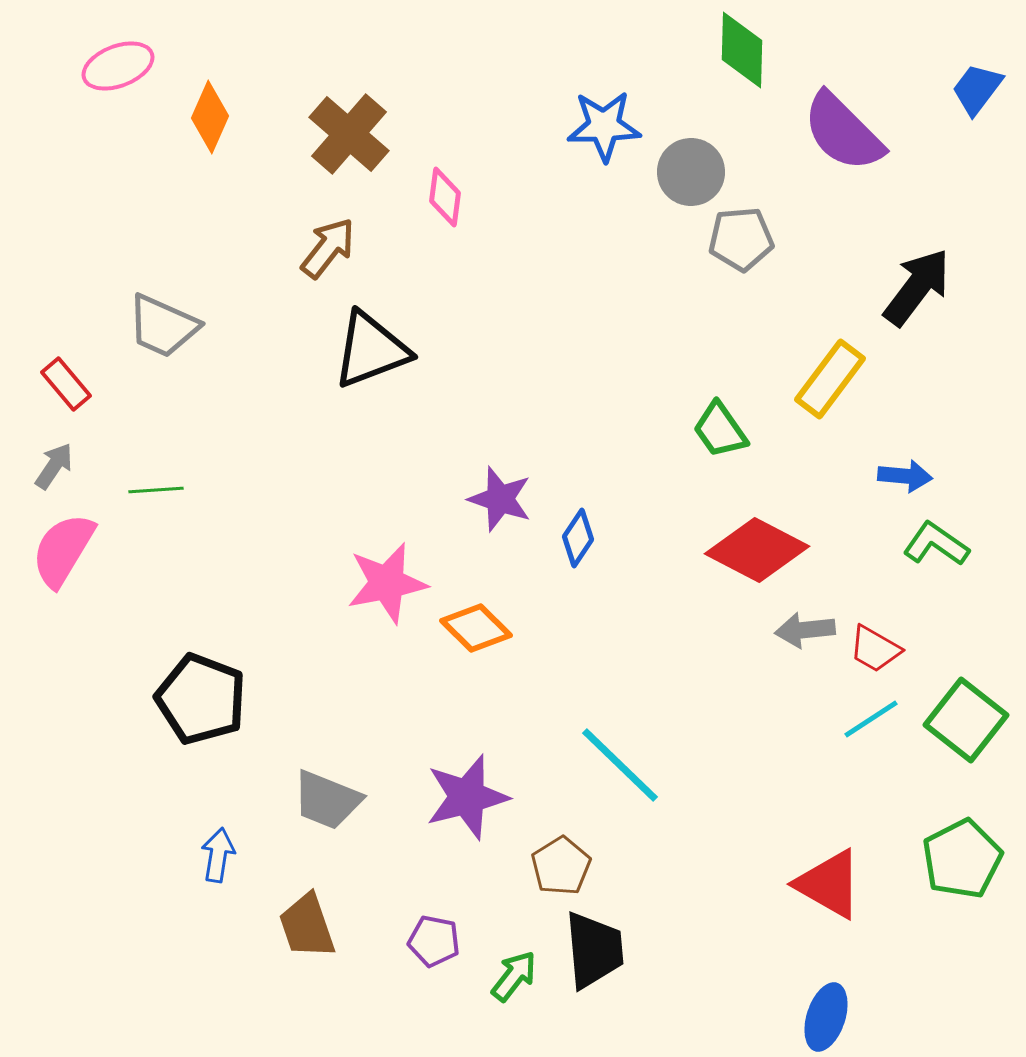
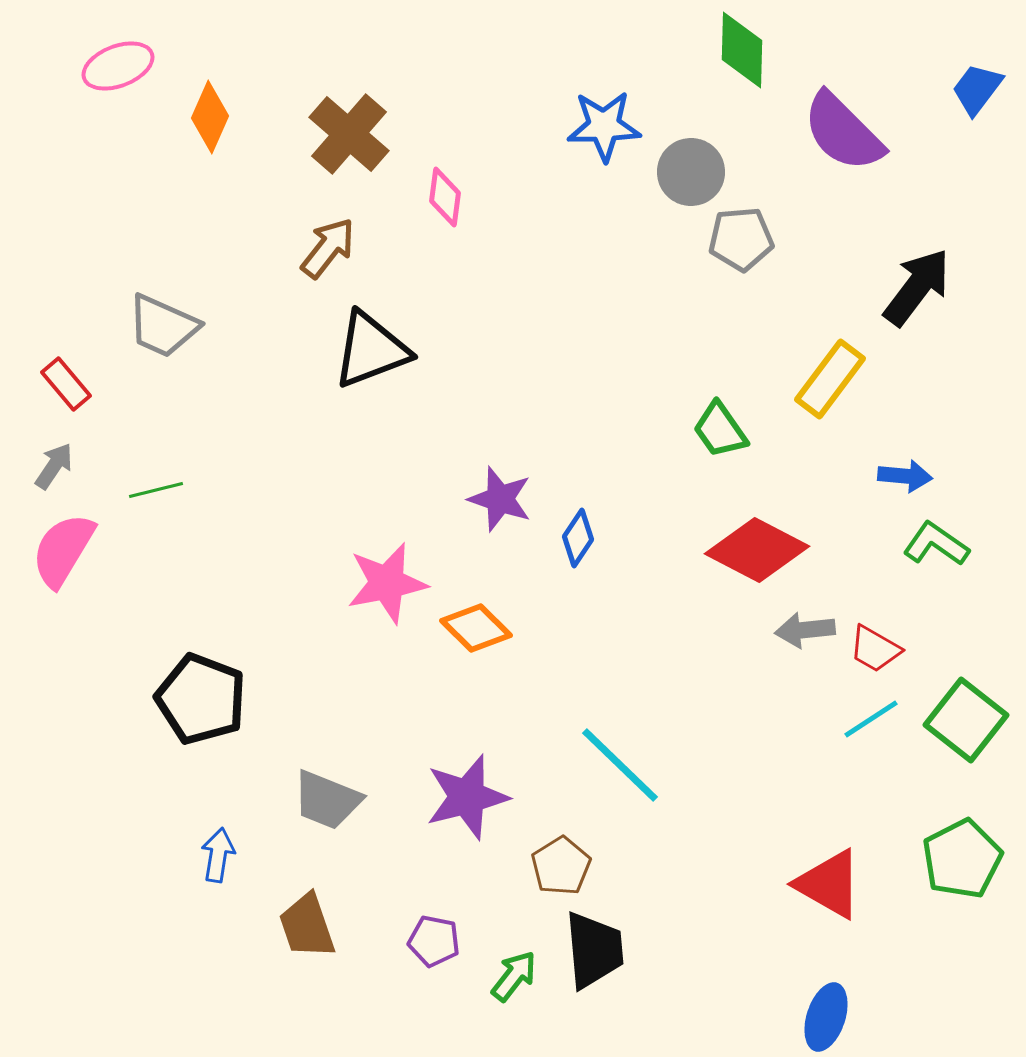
green line at (156, 490): rotated 10 degrees counterclockwise
